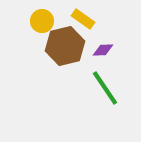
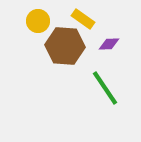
yellow circle: moved 4 px left
brown hexagon: rotated 18 degrees clockwise
purple diamond: moved 6 px right, 6 px up
